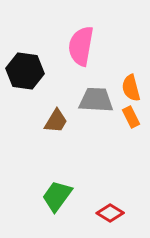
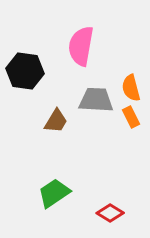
green trapezoid: moved 3 px left, 3 px up; rotated 20 degrees clockwise
